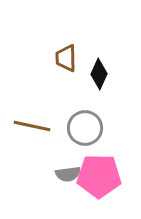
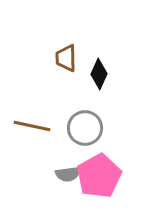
pink pentagon: rotated 30 degrees counterclockwise
